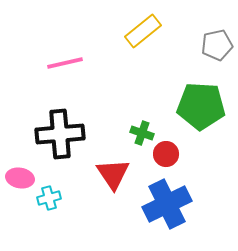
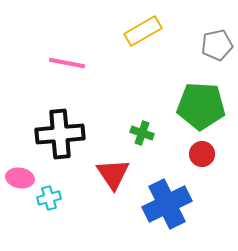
yellow rectangle: rotated 9 degrees clockwise
pink line: moved 2 px right; rotated 24 degrees clockwise
red circle: moved 36 px right
